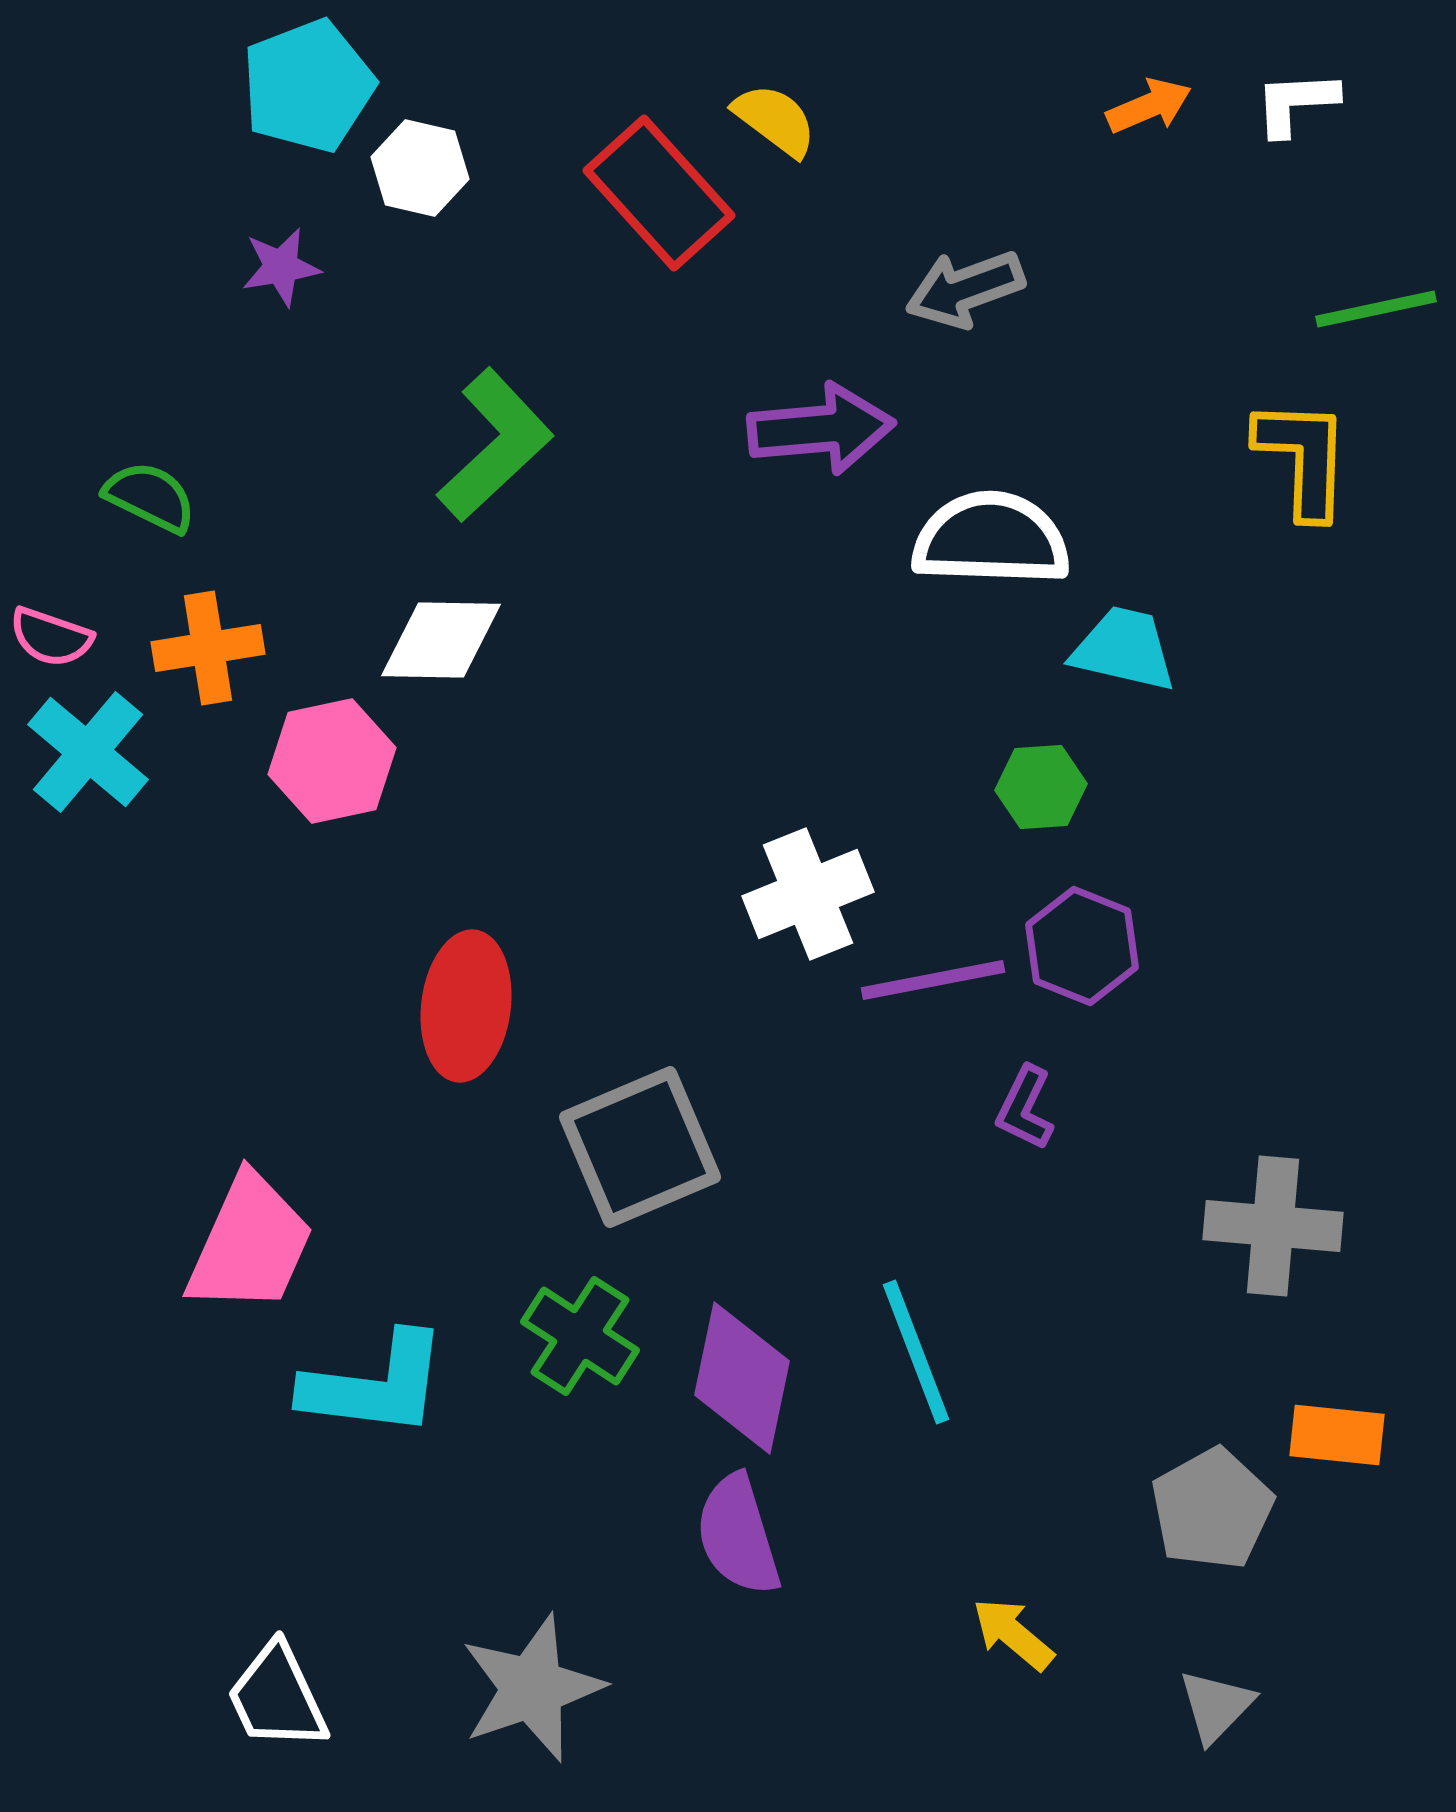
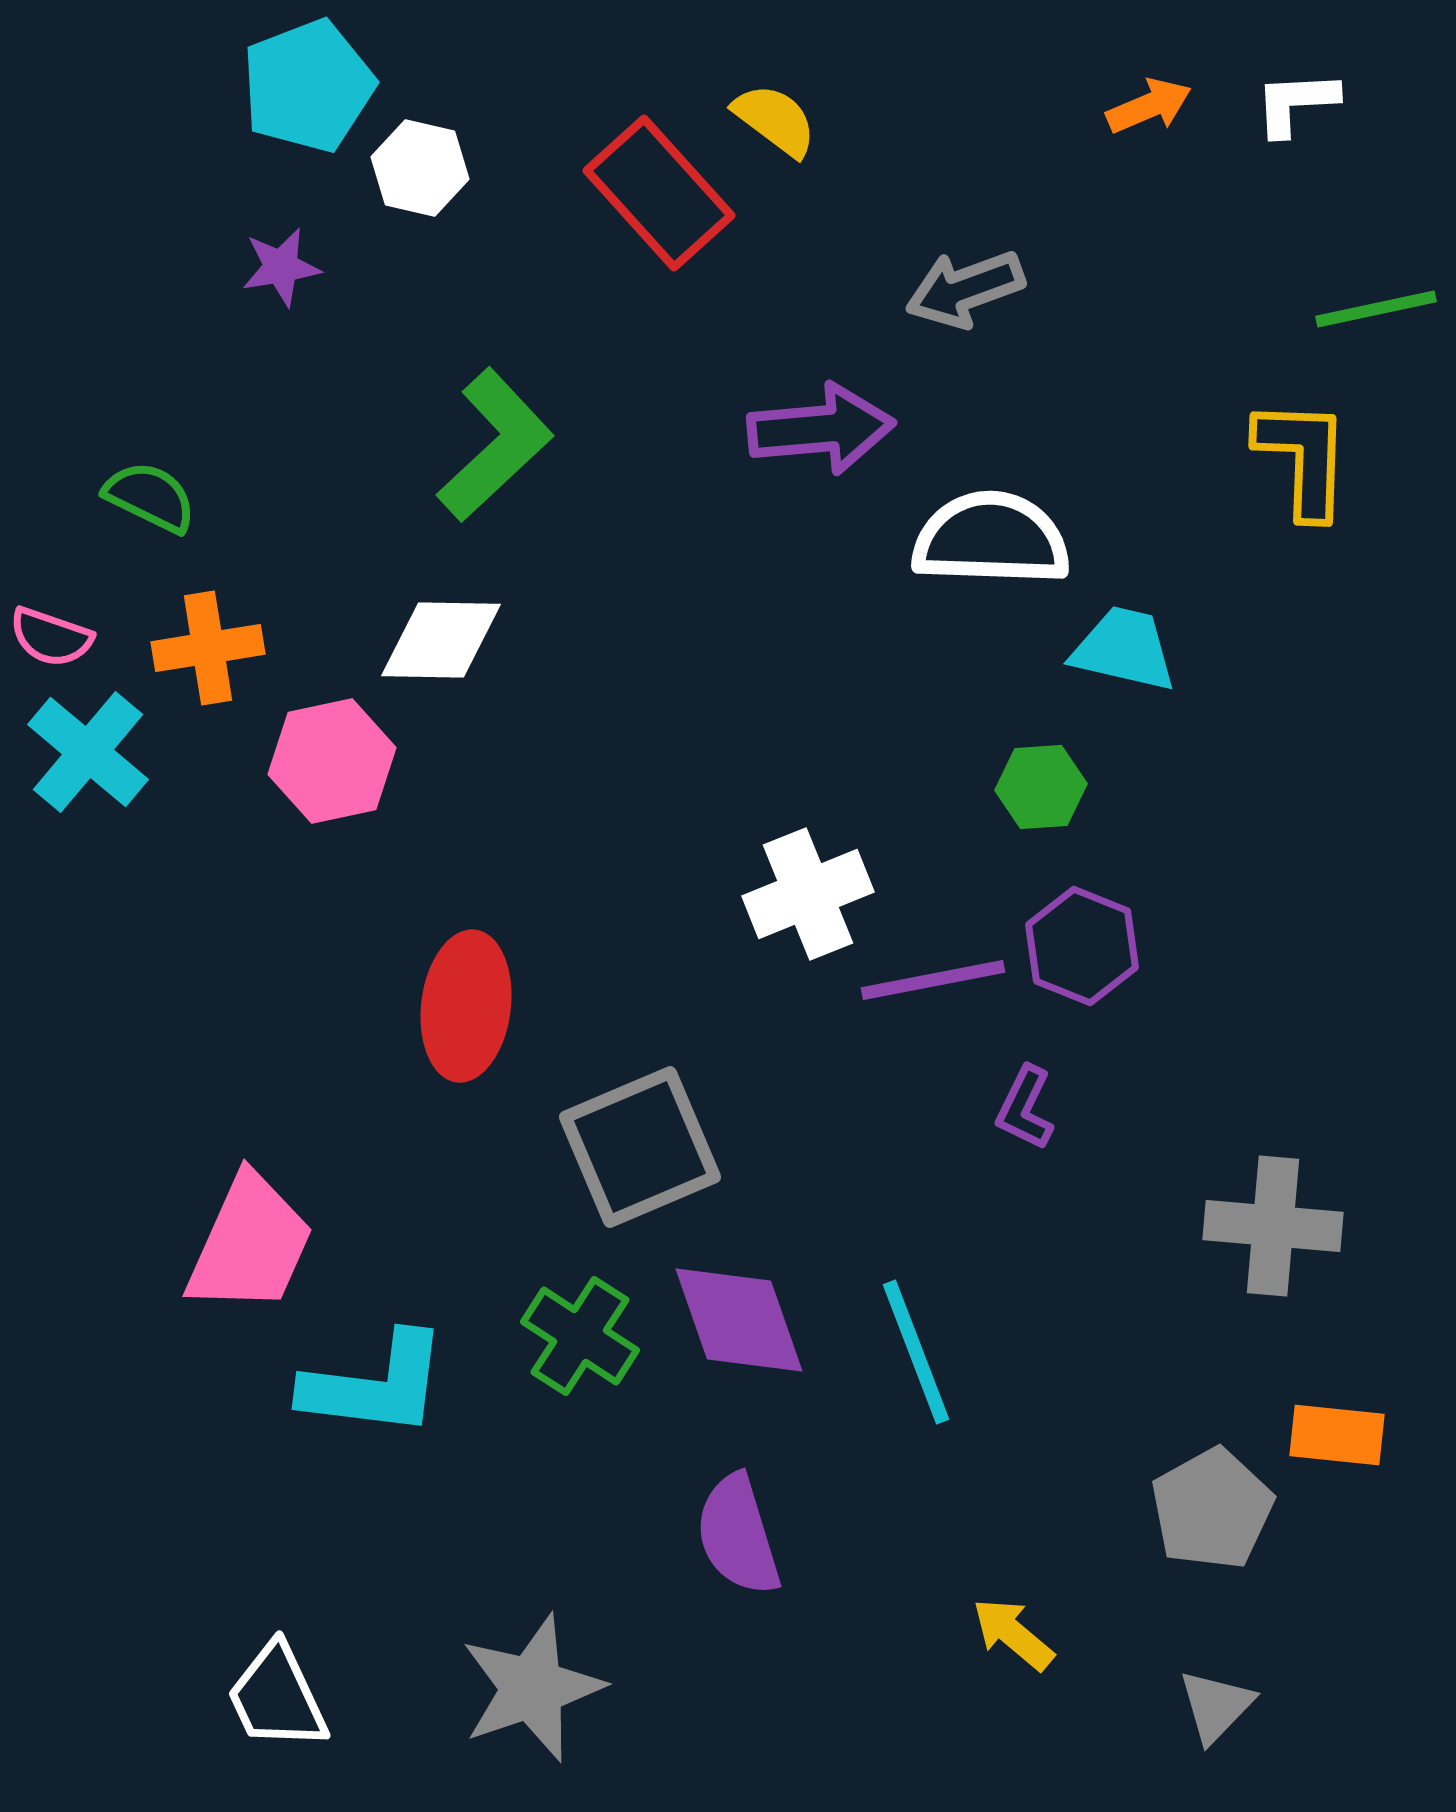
purple diamond: moved 3 px left, 58 px up; rotated 31 degrees counterclockwise
